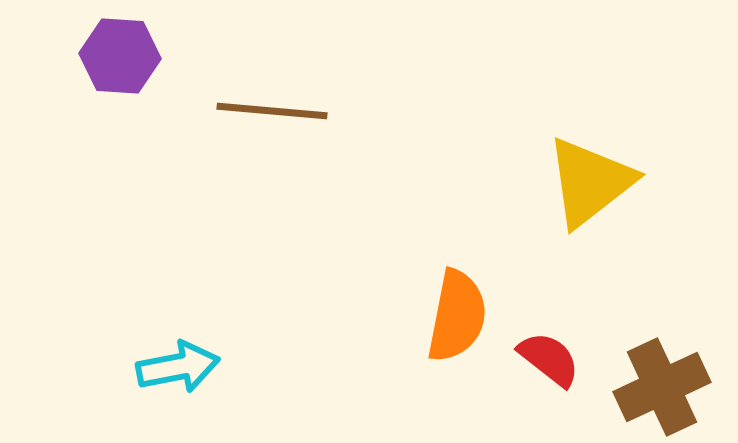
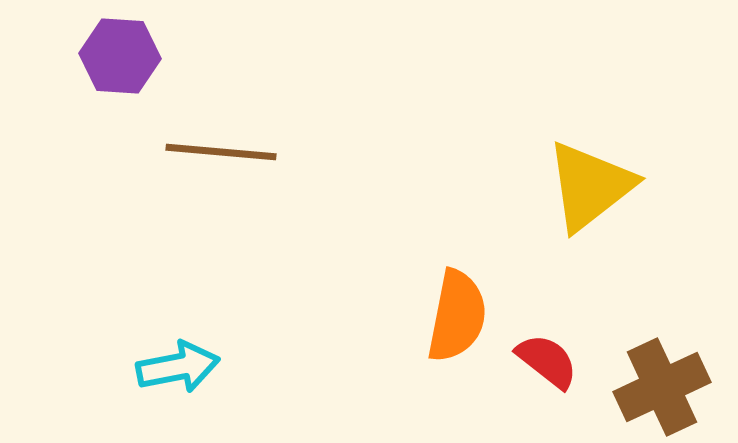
brown line: moved 51 px left, 41 px down
yellow triangle: moved 4 px down
red semicircle: moved 2 px left, 2 px down
